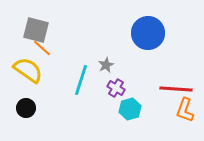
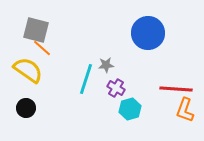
gray star: rotated 21 degrees clockwise
cyan line: moved 5 px right, 1 px up
